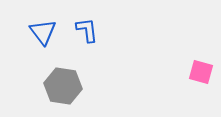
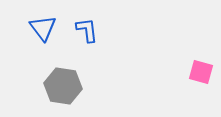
blue triangle: moved 4 px up
